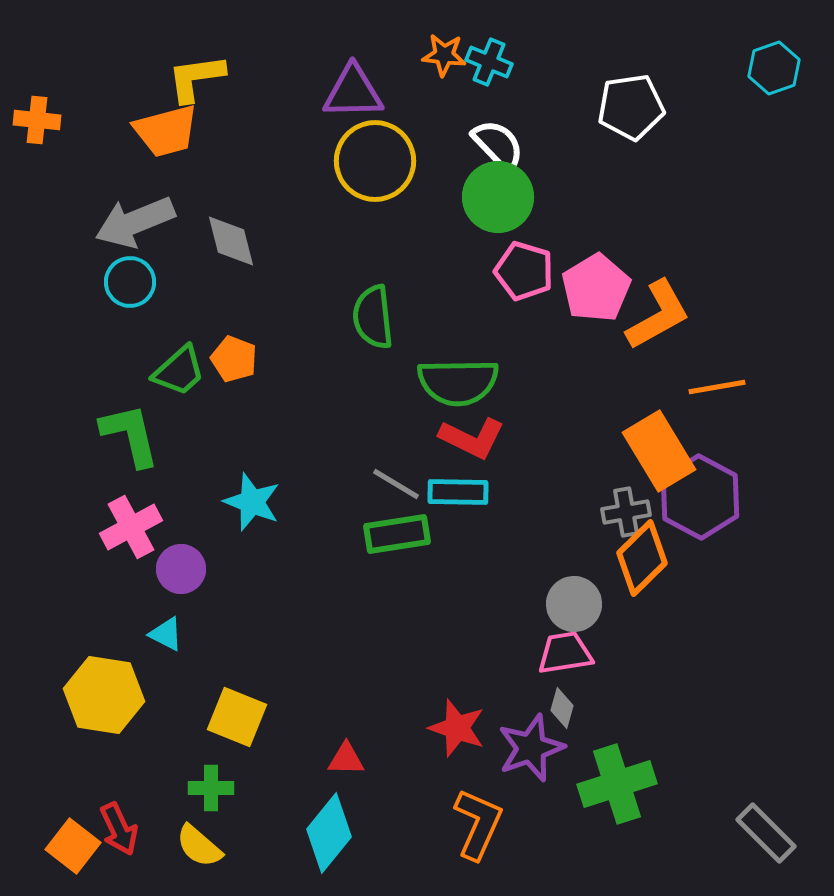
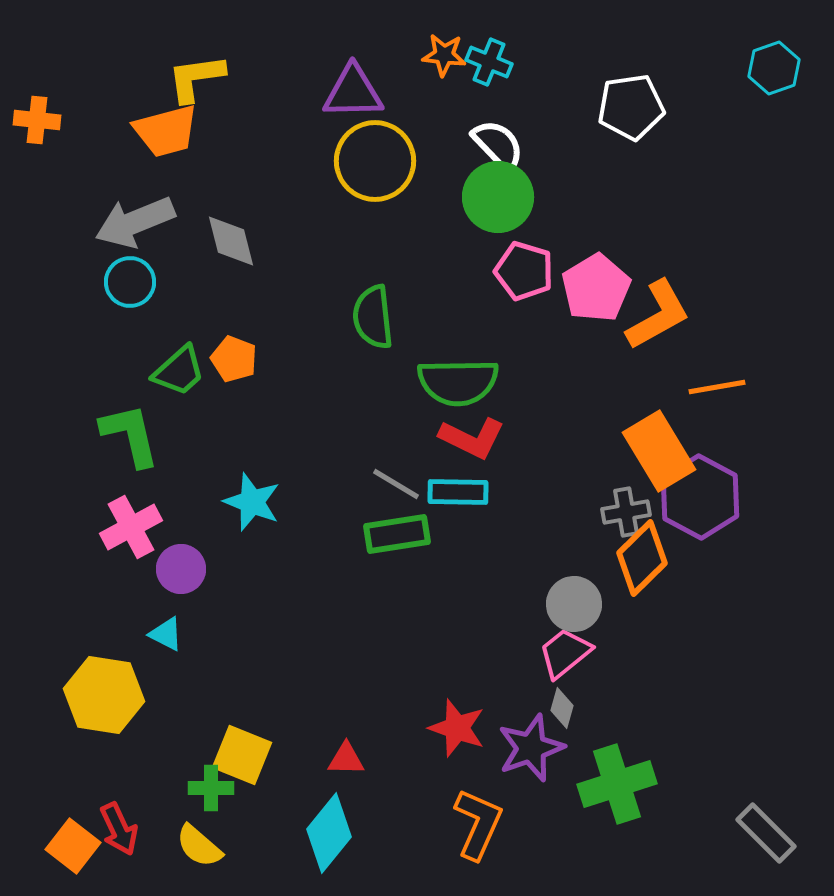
pink trapezoid at (565, 653): rotated 30 degrees counterclockwise
yellow square at (237, 717): moved 5 px right, 38 px down
